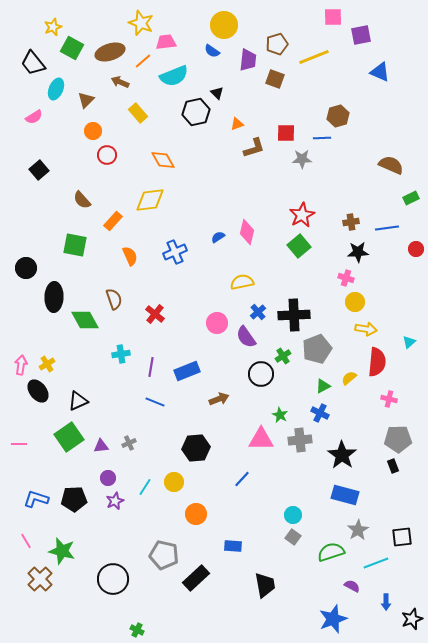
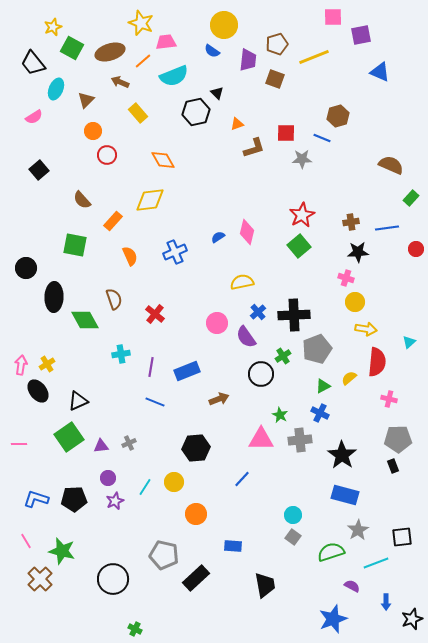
blue line at (322, 138): rotated 24 degrees clockwise
green rectangle at (411, 198): rotated 21 degrees counterclockwise
green cross at (137, 630): moved 2 px left, 1 px up
